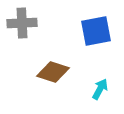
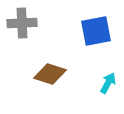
brown diamond: moved 3 px left, 2 px down
cyan arrow: moved 8 px right, 6 px up
